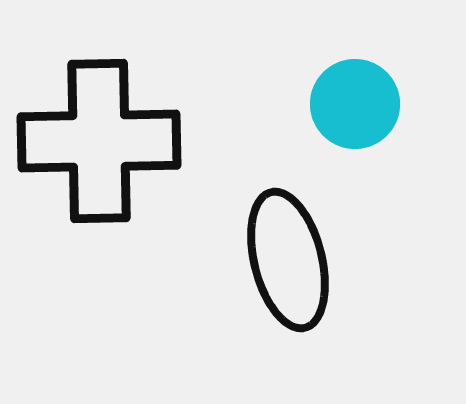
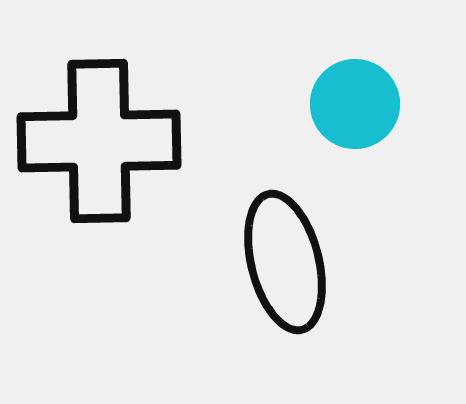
black ellipse: moved 3 px left, 2 px down
